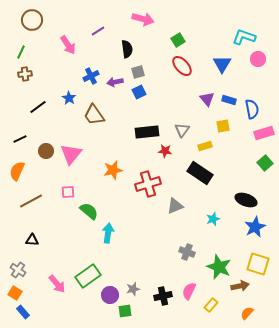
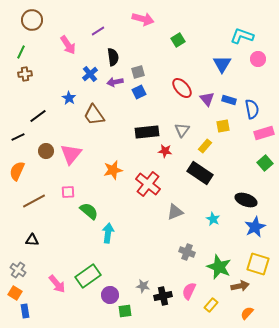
cyan L-shape at (244, 37): moved 2 px left, 1 px up
black semicircle at (127, 49): moved 14 px left, 8 px down
red ellipse at (182, 66): moved 22 px down
blue cross at (91, 76): moved 1 px left, 2 px up; rotated 14 degrees counterclockwise
black line at (38, 107): moved 9 px down
black line at (20, 139): moved 2 px left, 2 px up
yellow rectangle at (205, 146): rotated 32 degrees counterclockwise
red cross at (148, 184): rotated 35 degrees counterclockwise
brown line at (31, 201): moved 3 px right
gray triangle at (175, 206): moved 6 px down
cyan star at (213, 219): rotated 24 degrees counterclockwise
gray star at (133, 289): moved 10 px right, 3 px up; rotated 24 degrees clockwise
blue rectangle at (23, 312): moved 2 px right, 1 px up; rotated 32 degrees clockwise
